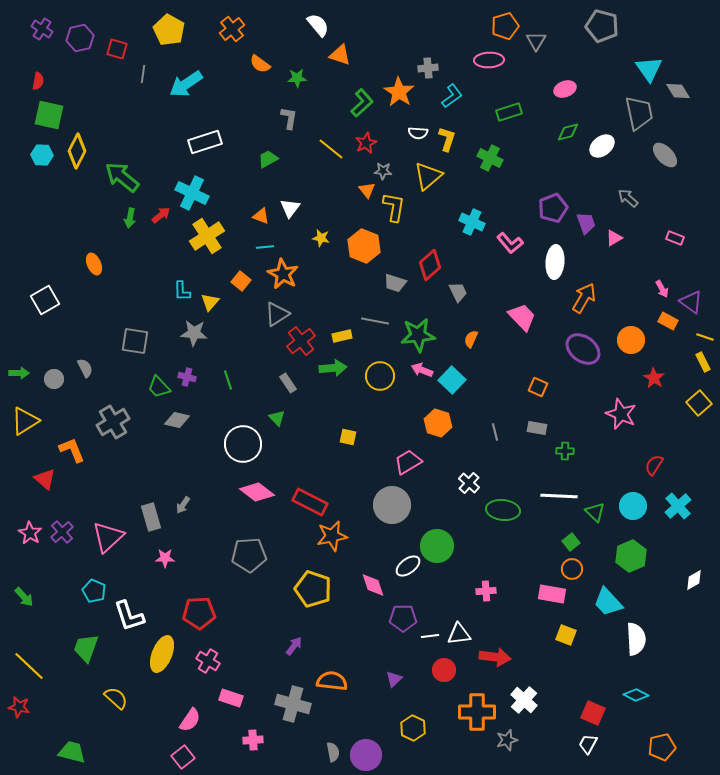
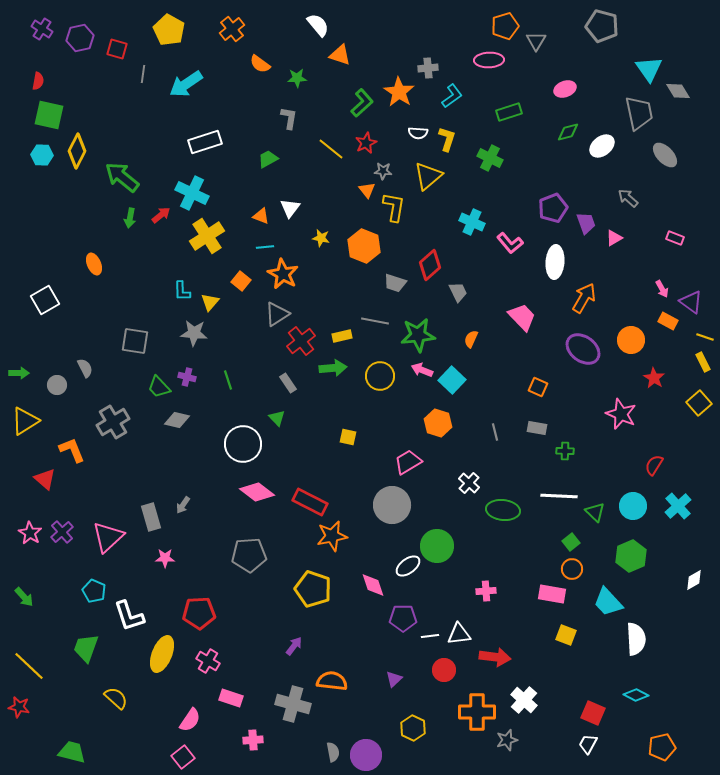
gray circle at (54, 379): moved 3 px right, 6 px down
